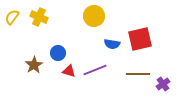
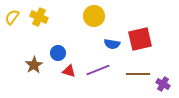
purple line: moved 3 px right
purple cross: rotated 24 degrees counterclockwise
